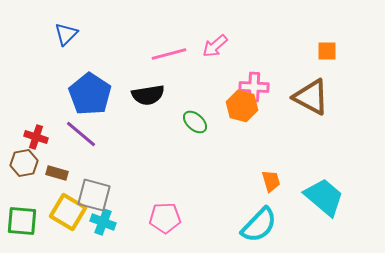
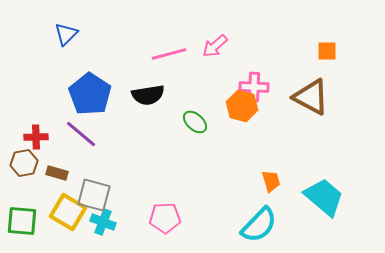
red cross: rotated 20 degrees counterclockwise
